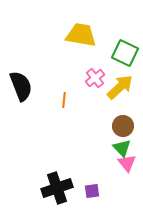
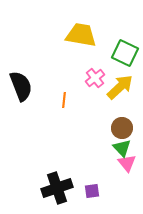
brown circle: moved 1 px left, 2 px down
